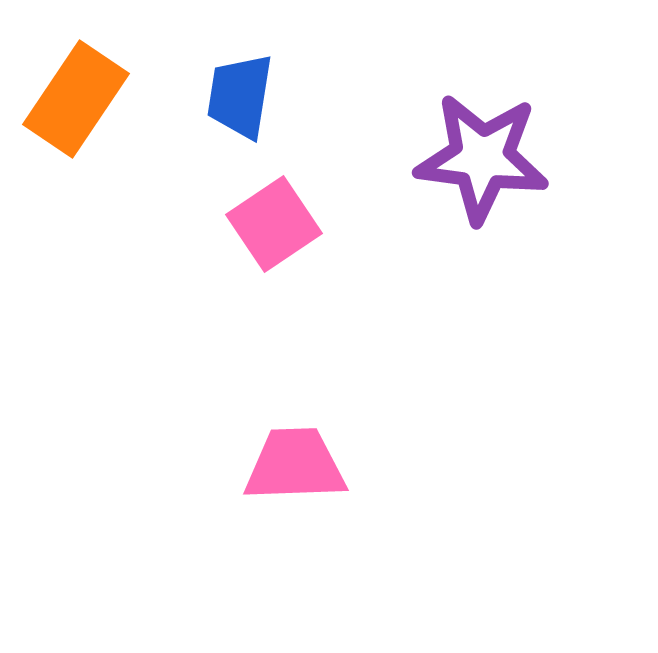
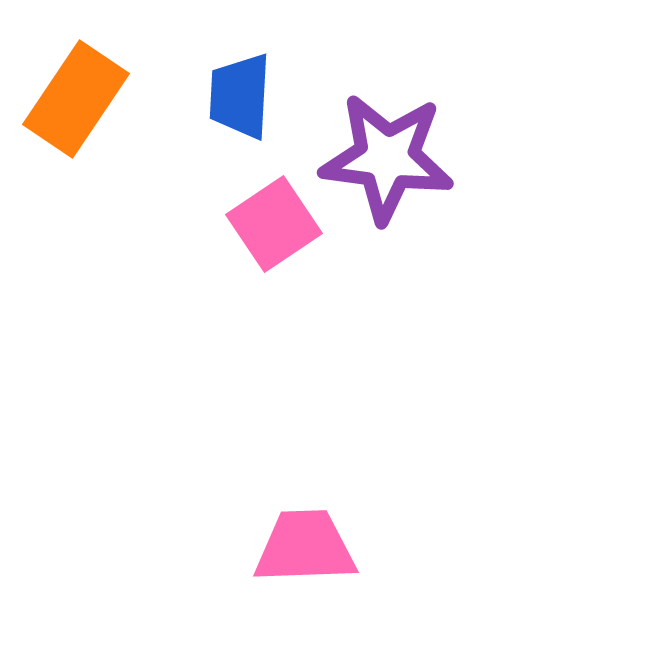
blue trapezoid: rotated 6 degrees counterclockwise
purple star: moved 95 px left
pink trapezoid: moved 10 px right, 82 px down
